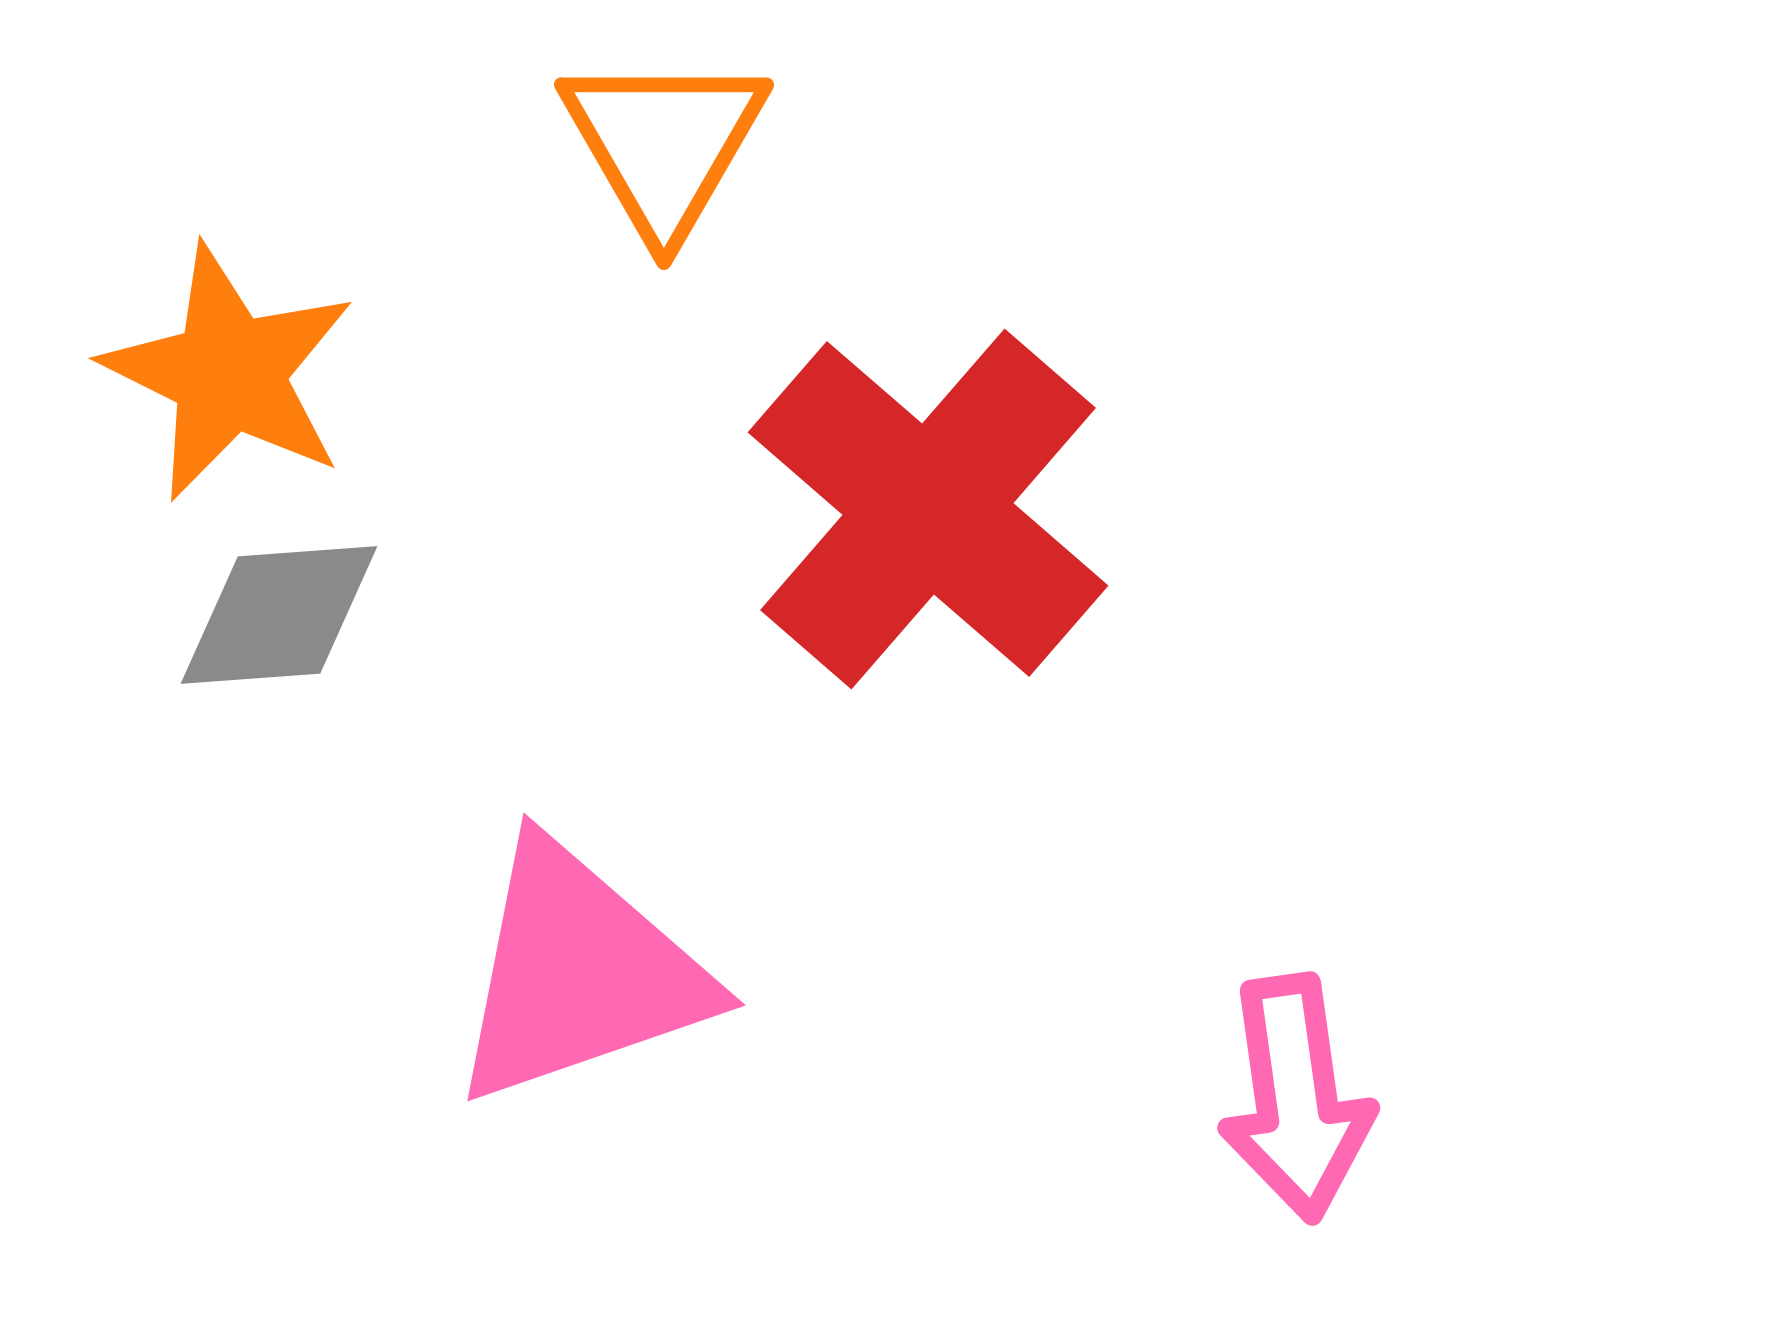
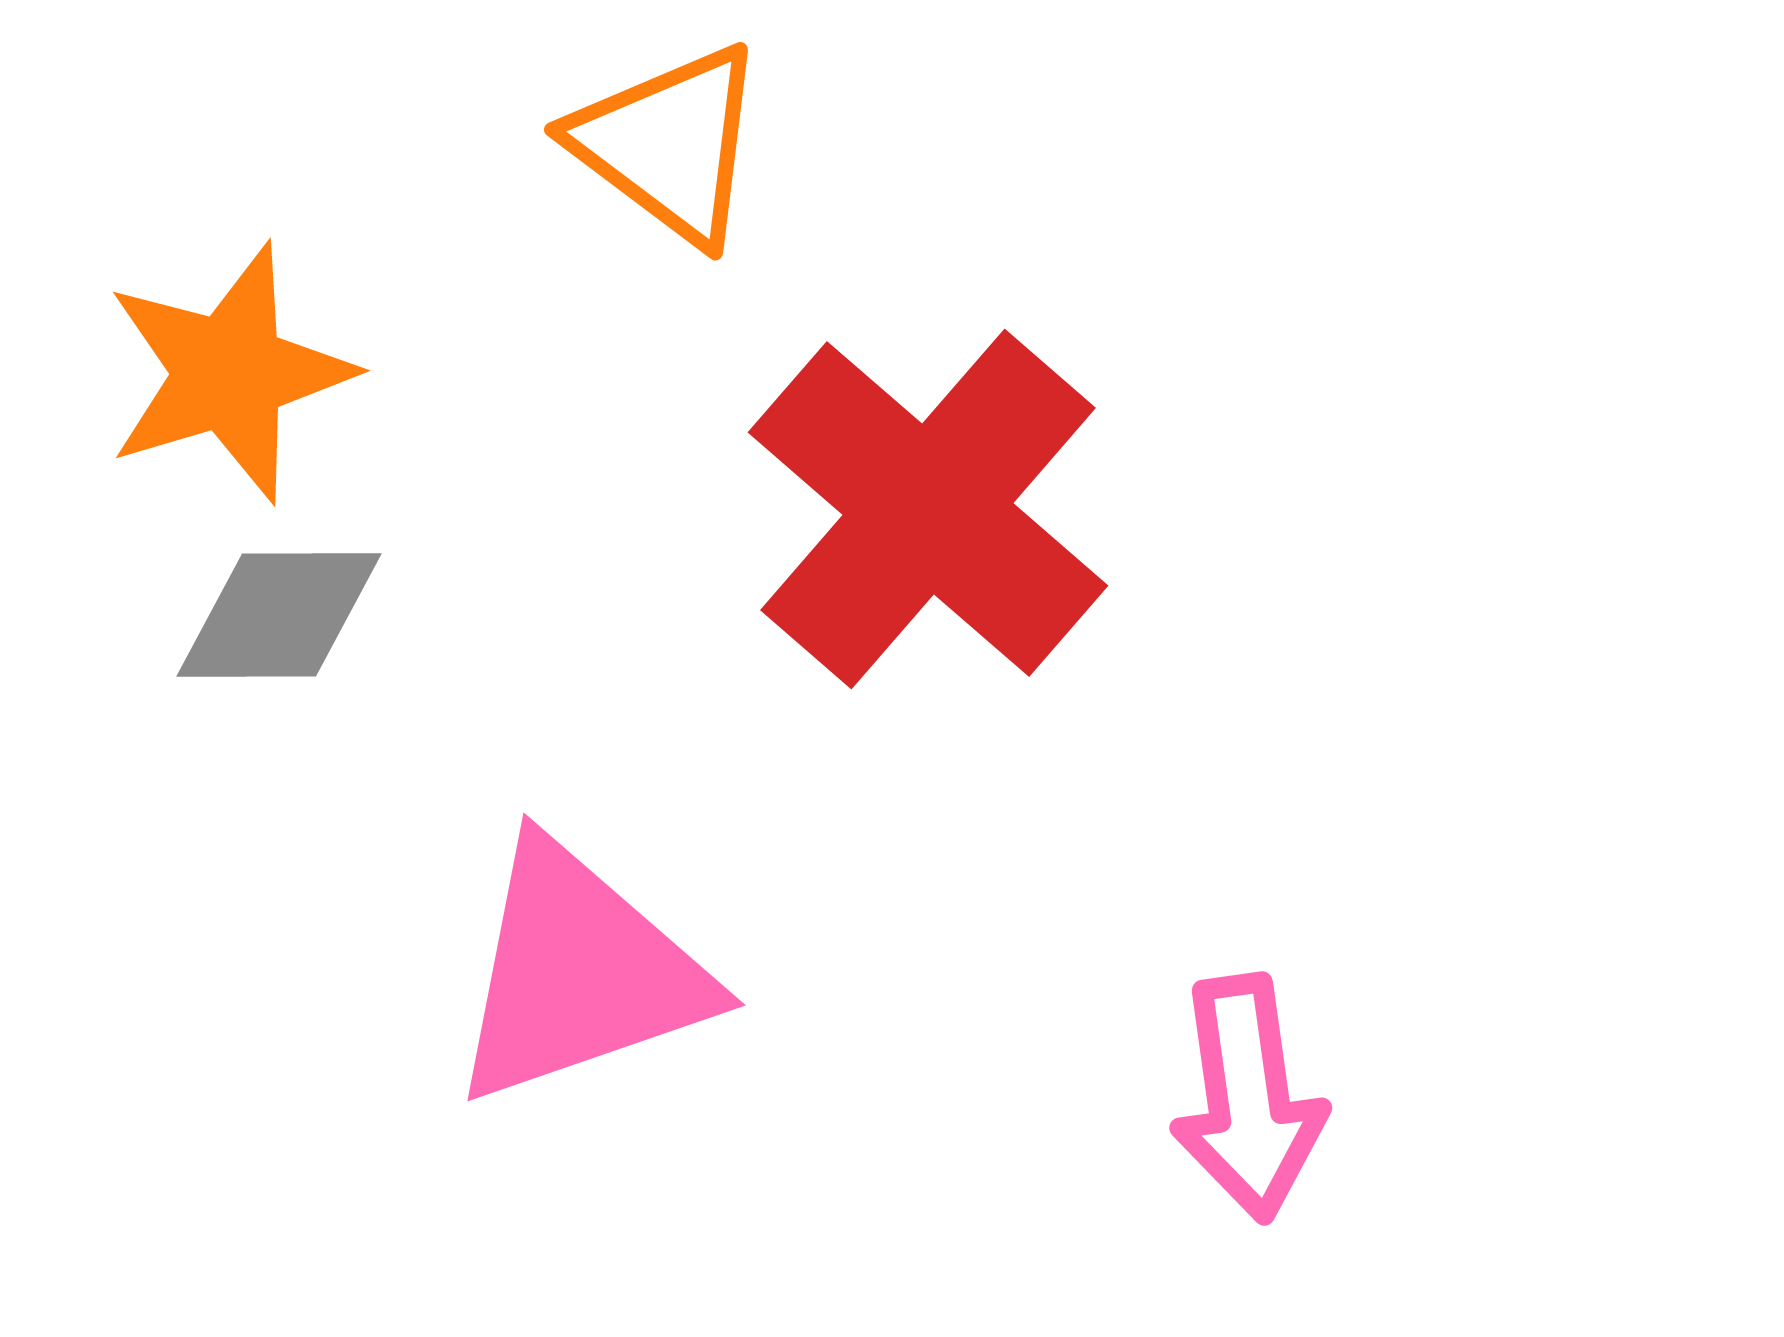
orange triangle: moved 5 px right; rotated 23 degrees counterclockwise
orange star: rotated 29 degrees clockwise
gray diamond: rotated 4 degrees clockwise
pink arrow: moved 48 px left
